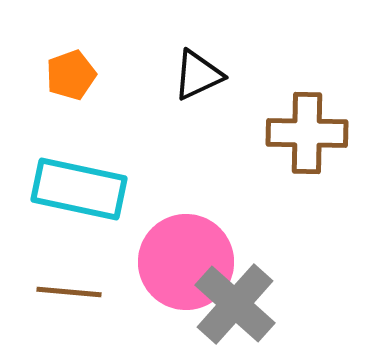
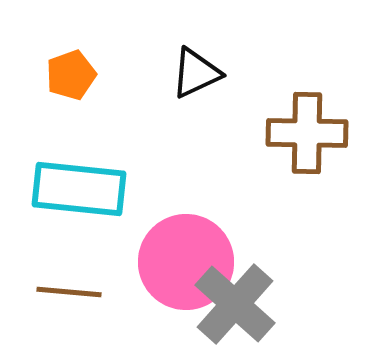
black triangle: moved 2 px left, 2 px up
cyan rectangle: rotated 6 degrees counterclockwise
